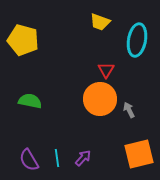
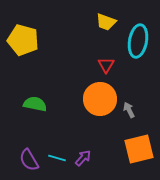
yellow trapezoid: moved 6 px right
cyan ellipse: moved 1 px right, 1 px down
red triangle: moved 5 px up
green semicircle: moved 5 px right, 3 px down
orange square: moved 5 px up
cyan line: rotated 66 degrees counterclockwise
